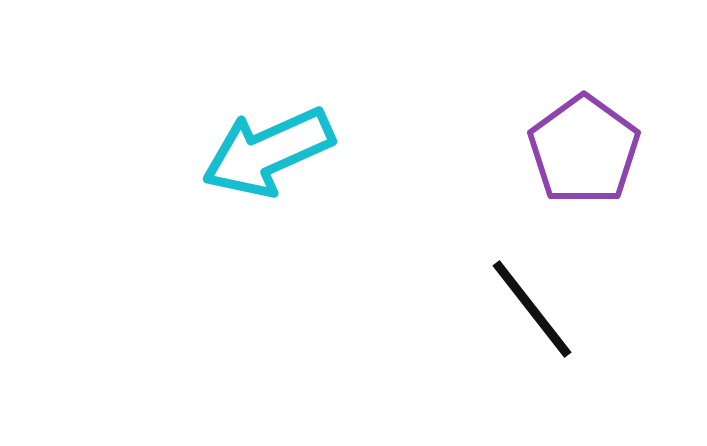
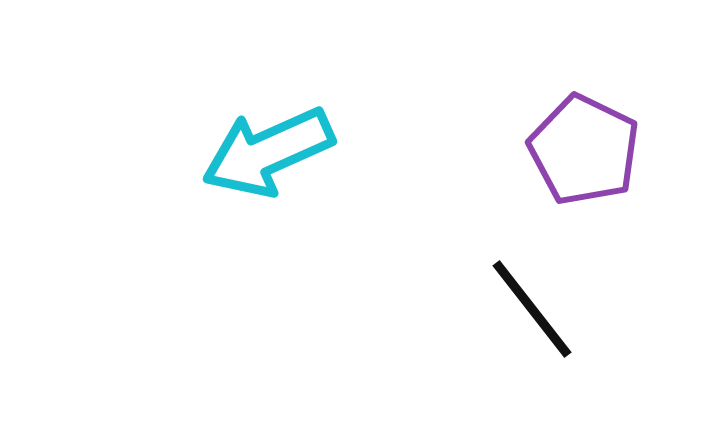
purple pentagon: rotated 10 degrees counterclockwise
